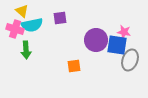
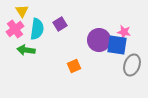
yellow triangle: rotated 16 degrees clockwise
purple square: moved 6 px down; rotated 24 degrees counterclockwise
cyan semicircle: moved 5 px right, 4 px down; rotated 70 degrees counterclockwise
pink cross: rotated 36 degrees clockwise
purple circle: moved 3 px right
green arrow: rotated 102 degrees clockwise
gray ellipse: moved 2 px right, 5 px down
orange square: rotated 16 degrees counterclockwise
